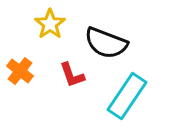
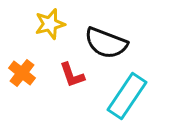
yellow star: rotated 20 degrees clockwise
orange cross: moved 2 px right, 2 px down
